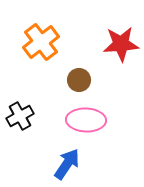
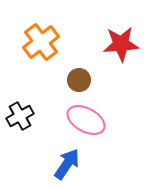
pink ellipse: rotated 27 degrees clockwise
